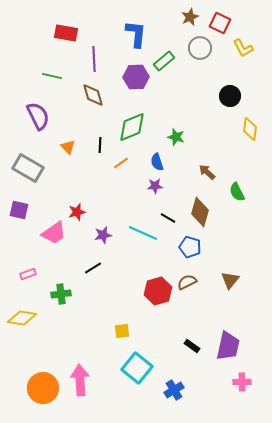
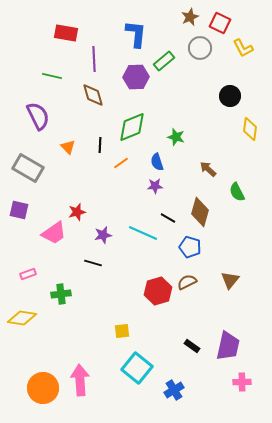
brown arrow at (207, 172): moved 1 px right, 3 px up
black line at (93, 268): moved 5 px up; rotated 48 degrees clockwise
